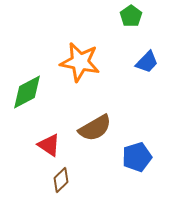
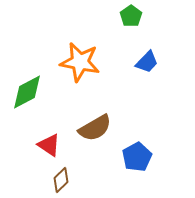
blue pentagon: rotated 12 degrees counterclockwise
